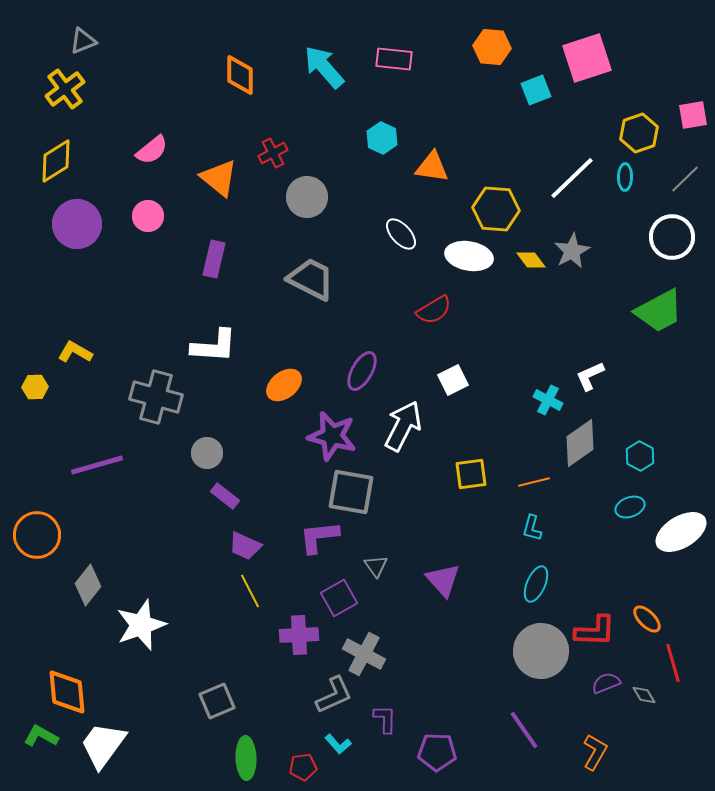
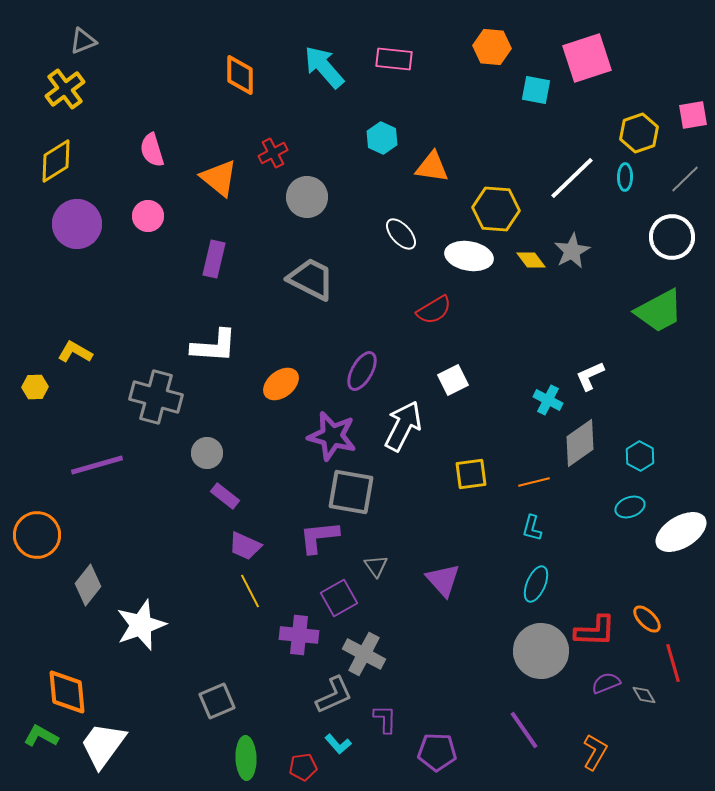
cyan square at (536, 90): rotated 32 degrees clockwise
pink semicircle at (152, 150): rotated 112 degrees clockwise
orange ellipse at (284, 385): moved 3 px left, 1 px up
purple cross at (299, 635): rotated 9 degrees clockwise
